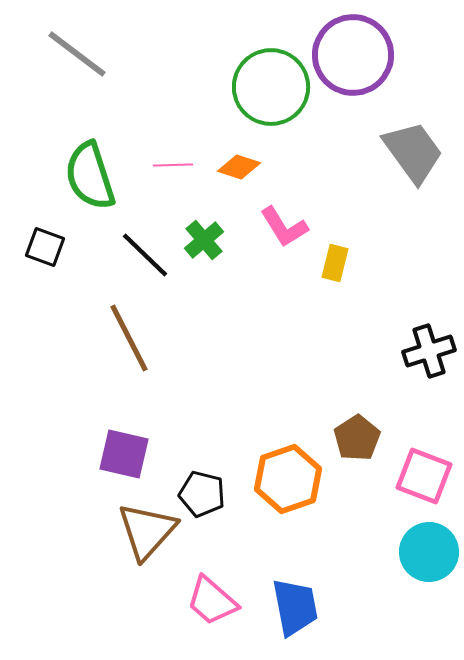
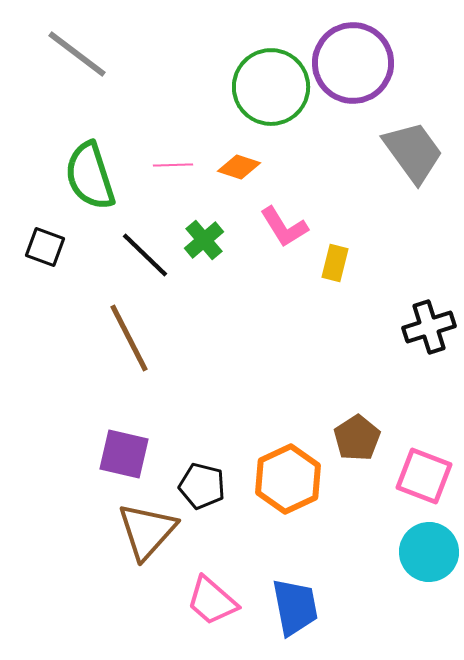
purple circle: moved 8 px down
black cross: moved 24 px up
orange hexagon: rotated 6 degrees counterclockwise
black pentagon: moved 8 px up
